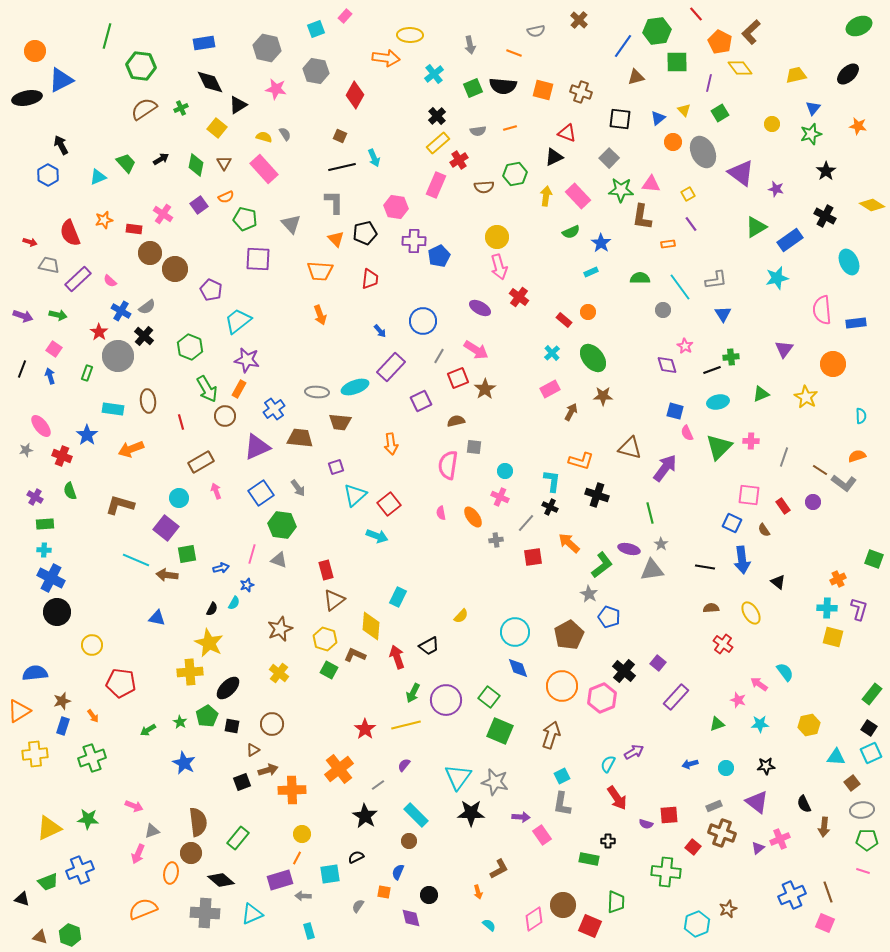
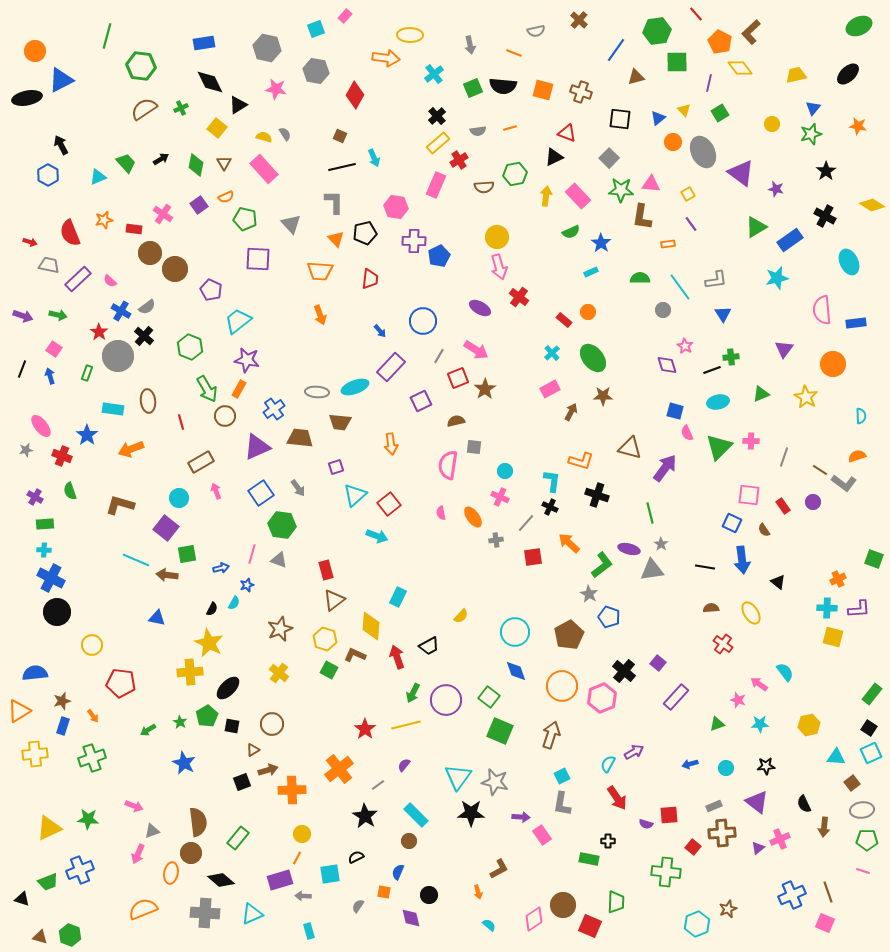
blue line at (623, 46): moved 7 px left, 4 px down
purple L-shape at (859, 609): rotated 70 degrees clockwise
blue diamond at (518, 668): moved 2 px left, 3 px down
brown cross at (722, 833): rotated 24 degrees counterclockwise
